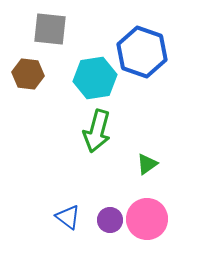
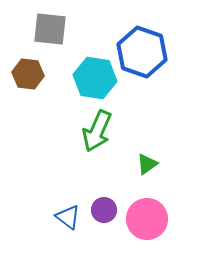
cyan hexagon: rotated 18 degrees clockwise
green arrow: rotated 9 degrees clockwise
purple circle: moved 6 px left, 10 px up
